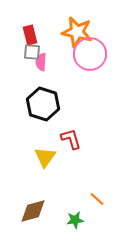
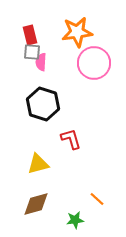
orange star: rotated 20 degrees counterclockwise
pink circle: moved 4 px right, 9 px down
yellow triangle: moved 7 px left, 7 px down; rotated 40 degrees clockwise
brown diamond: moved 3 px right, 7 px up
